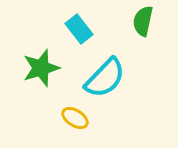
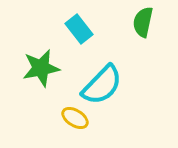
green semicircle: moved 1 px down
green star: rotated 6 degrees clockwise
cyan semicircle: moved 3 px left, 7 px down
